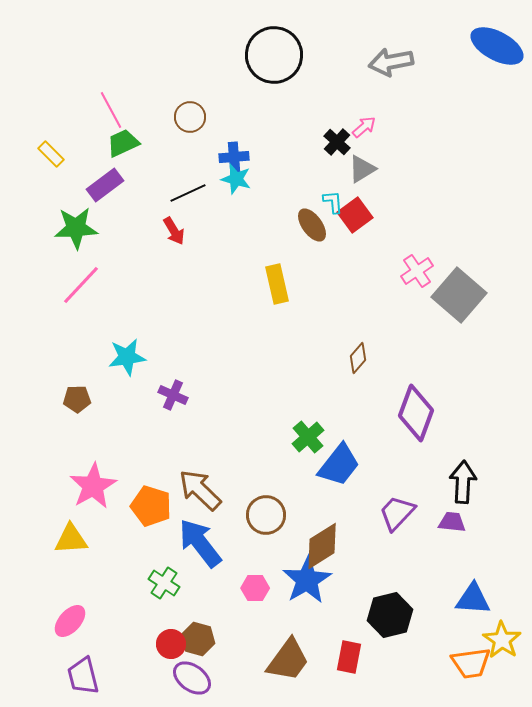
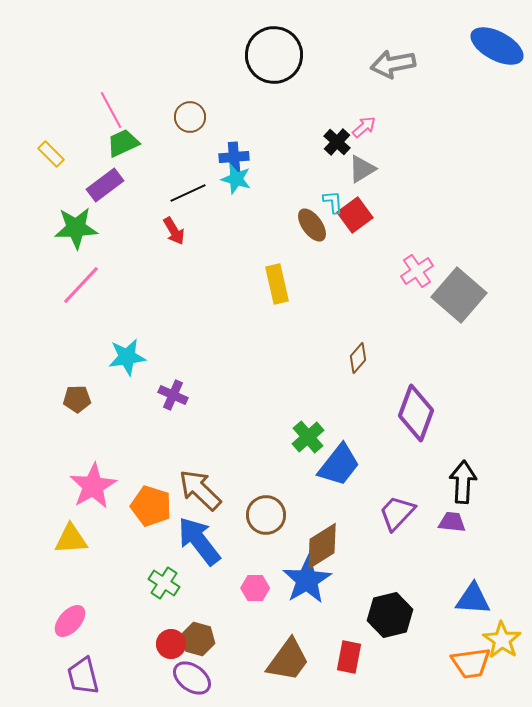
gray arrow at (391, 62): moved 2 px right, 2 px down
blue arrow at (200, 543): moved 1 px left, 2 px up
